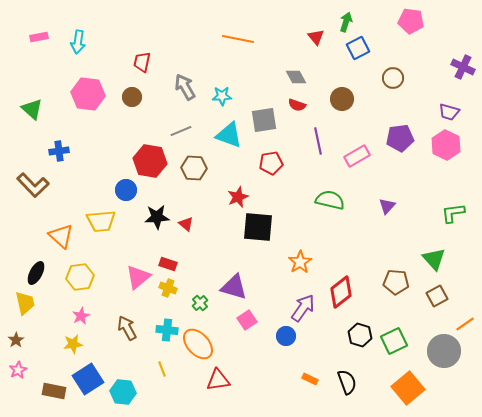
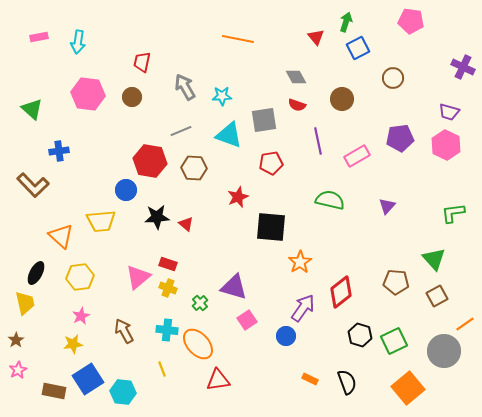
black square at (258, 227): moved 13 px right
brown arrow at (127, 328): moved 3 px left, 3 px down
